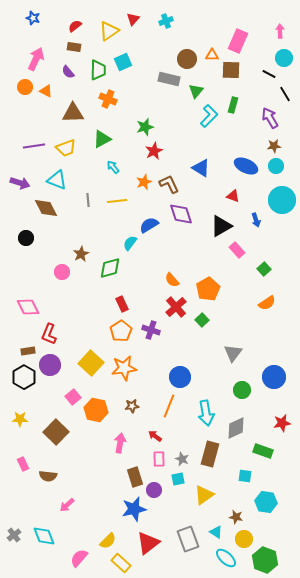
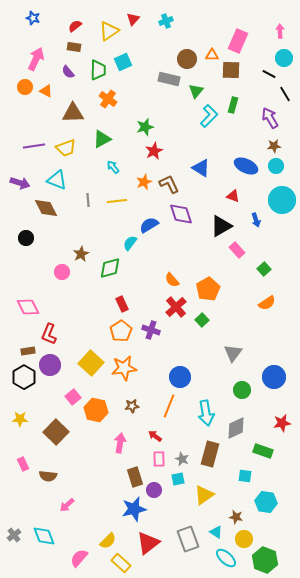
orange cross at (108, 99): rotated 12 degrees clockwise
